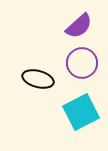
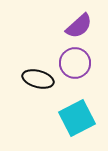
purple circle: moved 7 px left
cyan square: moved 4 px left, 6 px down
